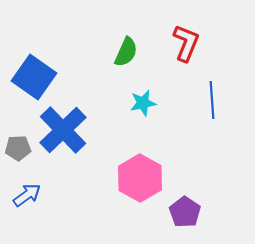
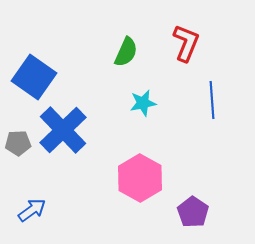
gray pentagon: moved 5 px up
blue arrow: moved 5 px right, 15 px down
purple pentagon: moved 8 px right
